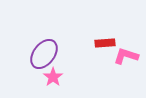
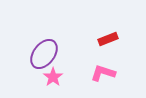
red rectangle: moved 3 px right, 4 px up; rotated 18 degrees counterclockwise
pink L-shape: moved 23 px left, 17 px down
